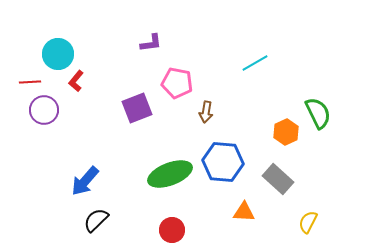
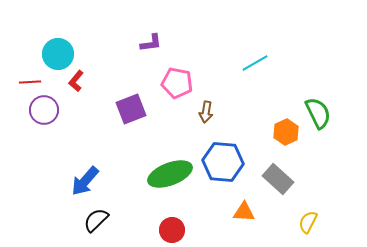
purple square: moved 6 px left, 1 px down
